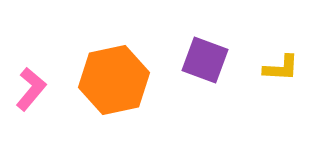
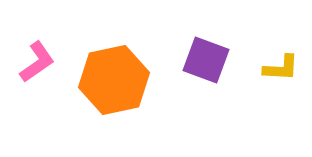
purple square: moved 1 px right
pink L-shape: moved 6 px right, 27 px up; rotated 15 degrees clockwise
